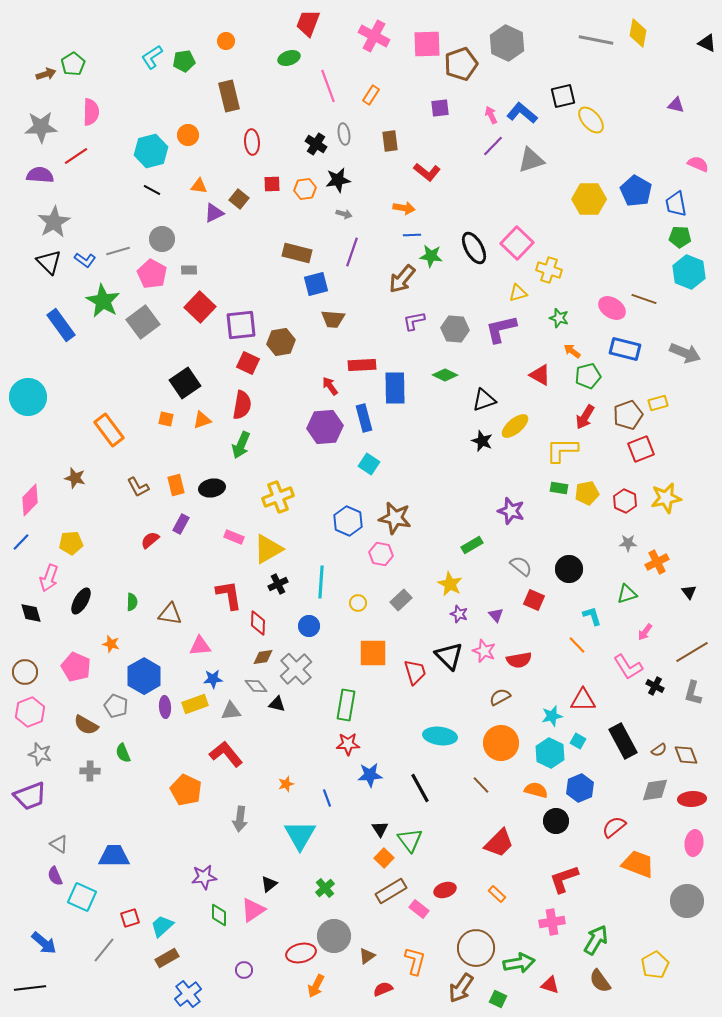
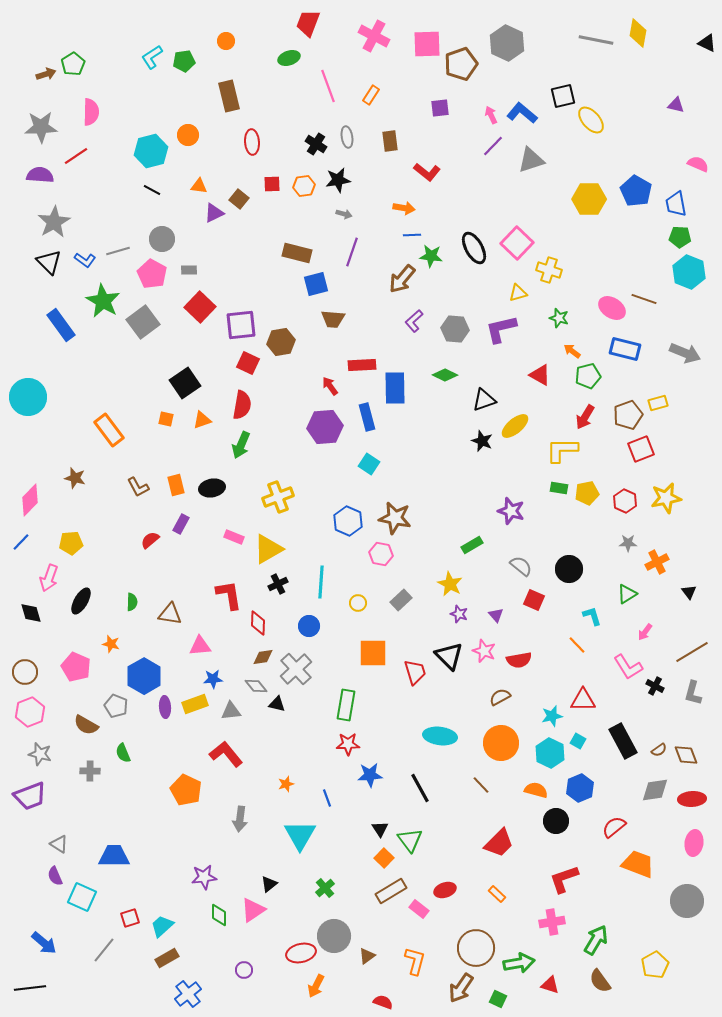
gray ellipse at (344, 134): moved 3 px right, 3 px down
orange hexagon at (305, 189): moved 1 px left, 3 px up
purple L-shape at (414, 321): rotated 30 degrees counterclockwise
blue rectangle at (364, 418): moved 3 px right, 1 px up
green triangle at (627, 594): rotated 15 degrees counterclockwise
red semicircle at (383, 989): moved 13 px down; rotated 42 degrees clockwise
